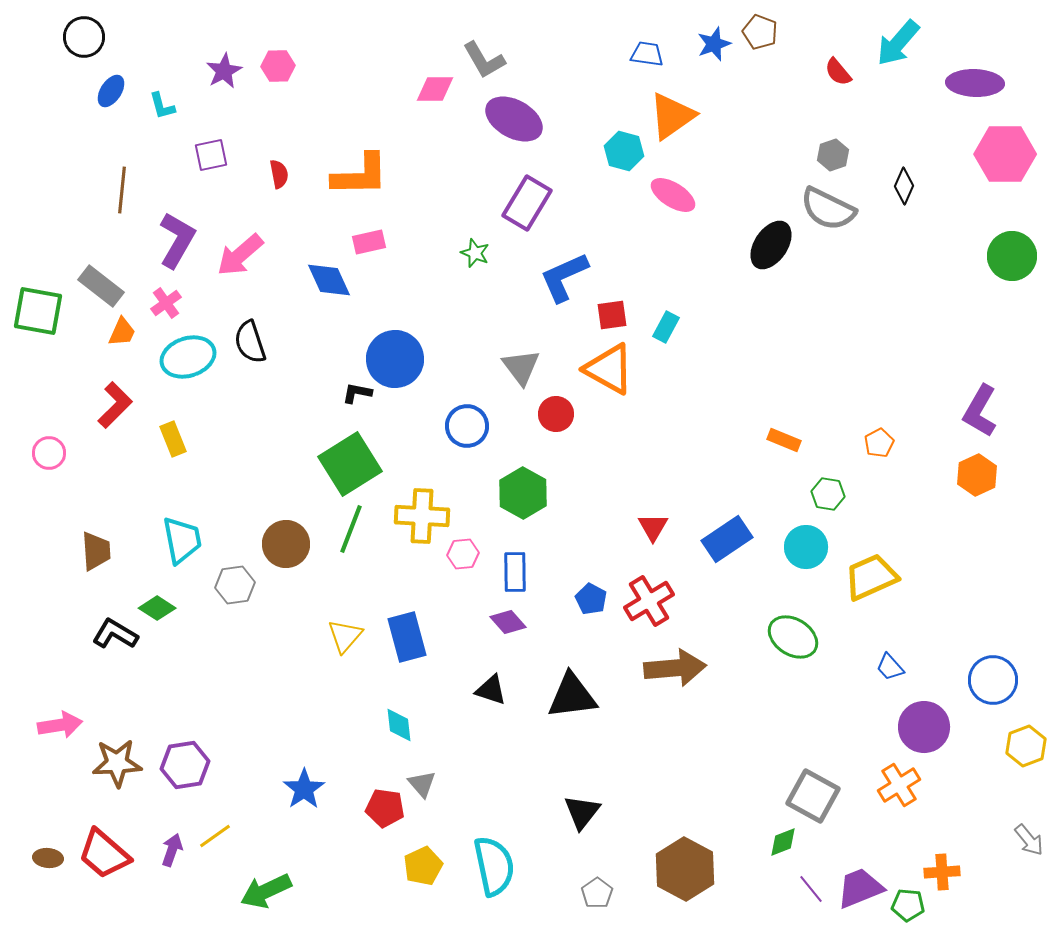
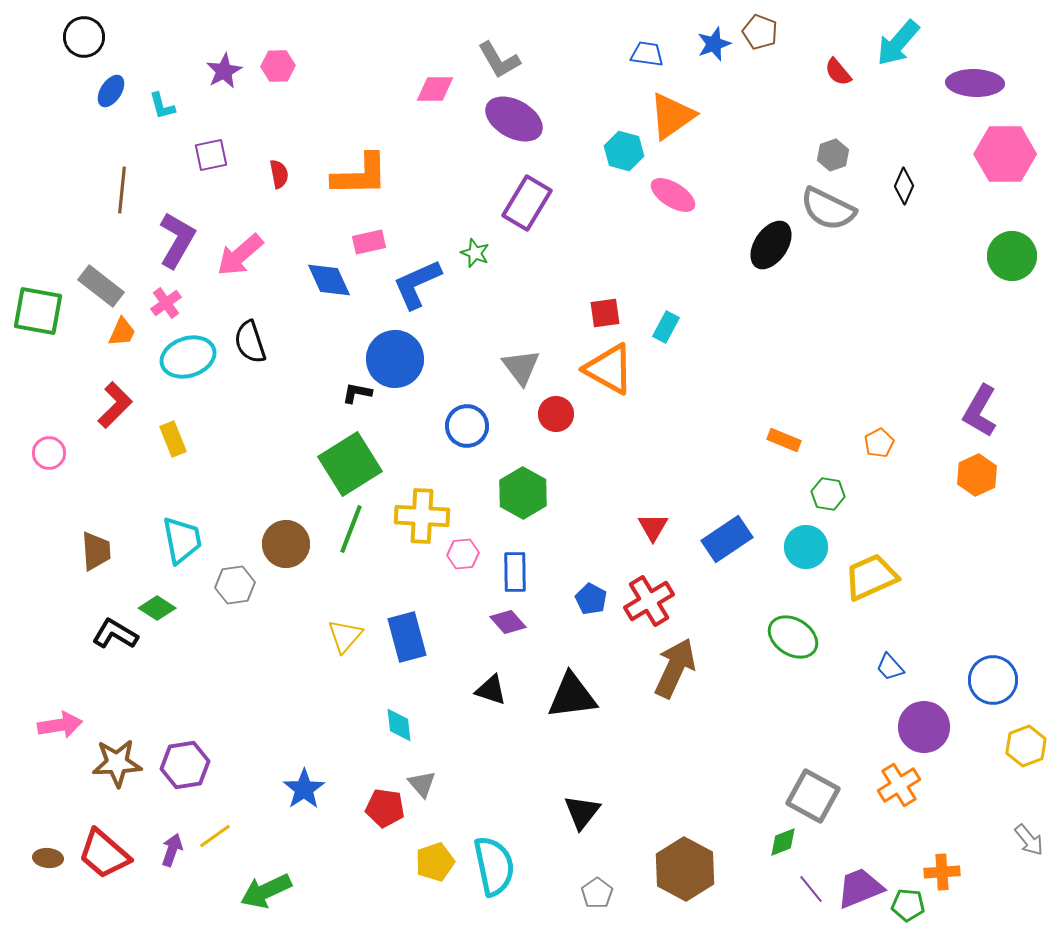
gray L-shape at (484, 60): moved 15 px right
blue L-shape at (564, 277): moved 147 px left, 7 px down
red square at (612, 315): moved 7 px left, 2 px up
brown arrow at (675, 668): rotated 60 degrees counterclockwise
yellow pentagon at (423, 866): moved 12 px right, 4 px up; rotated 6 degrees clockwise
